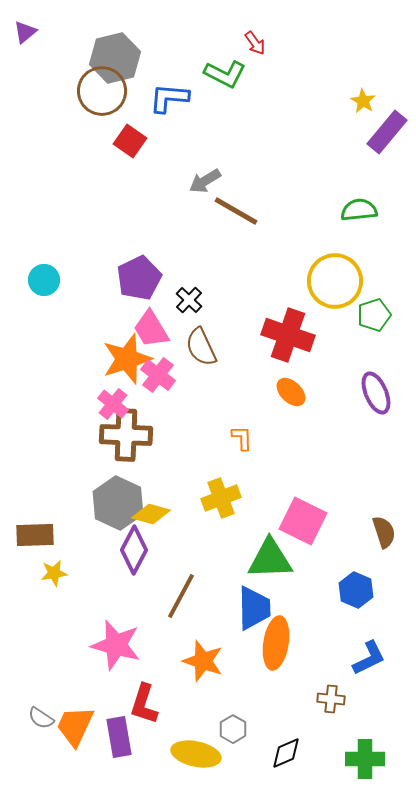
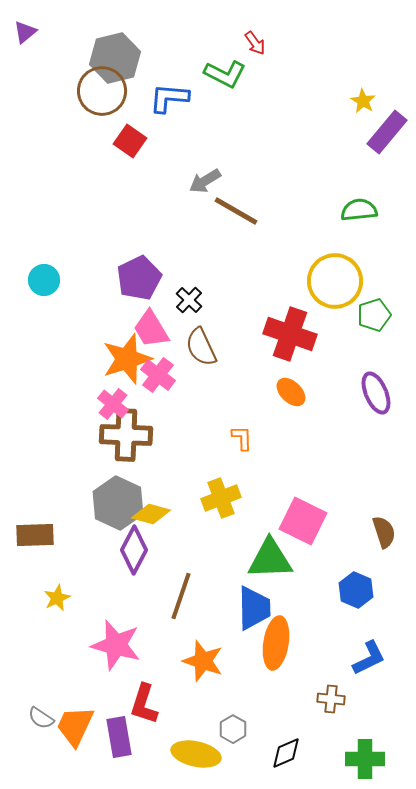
red cross at (288, 335): moved 2 px right, 1 px up
yellow star at (54, 573): moved 3 px right, 25 px down; rotated 16 degrees counterclockwise
brown line at (181, 596): rotated 9 degrees counterclockwise
